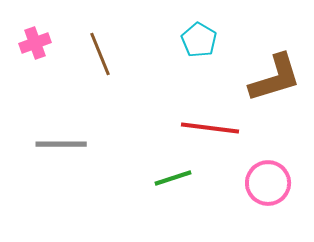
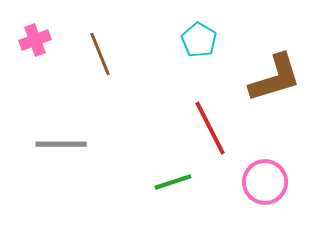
pink cross: moved 3 px up
red line: rotated 56 degrees clockwise
green line: moved 4 px down
pink circle: moved 3 px left, 1 px up
